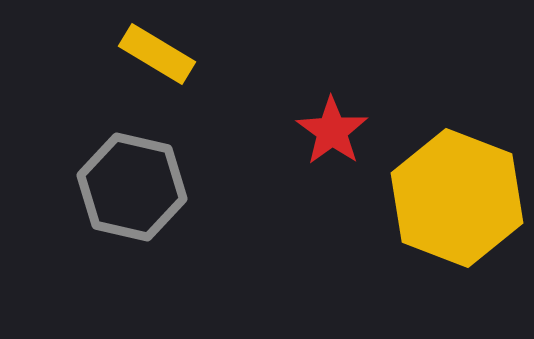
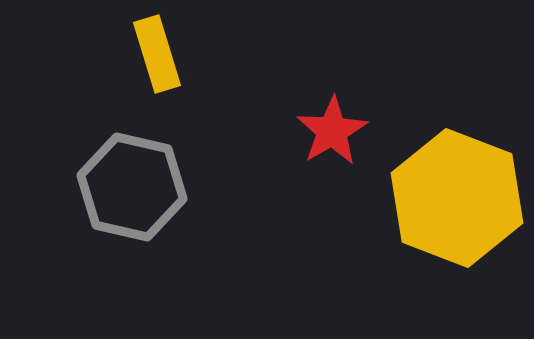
yellow rectangle: rotated 42 degrees clockwise
red star: rotated 6 degrees clockwise
